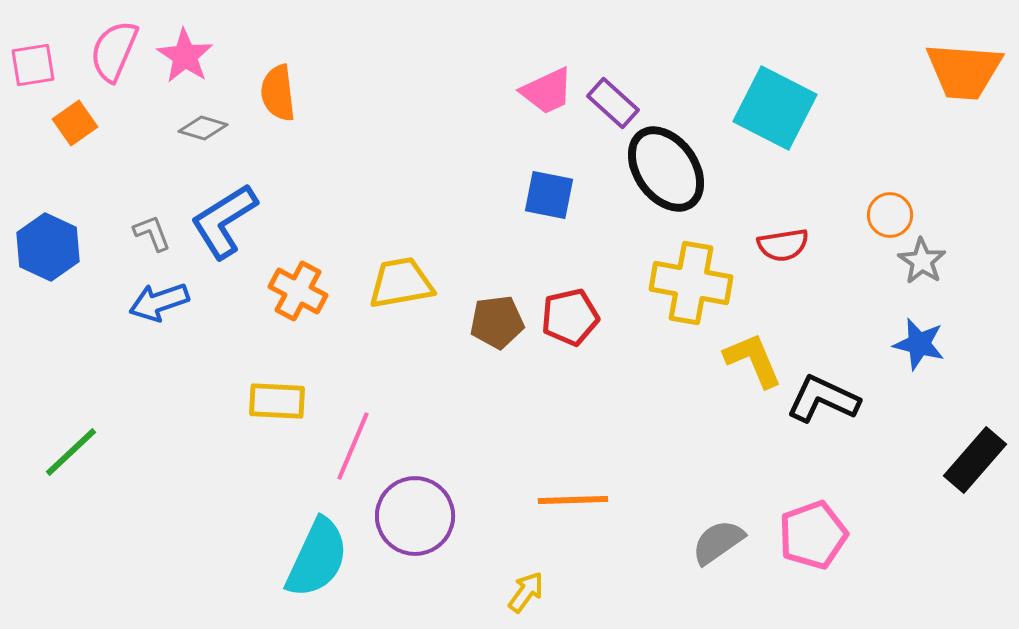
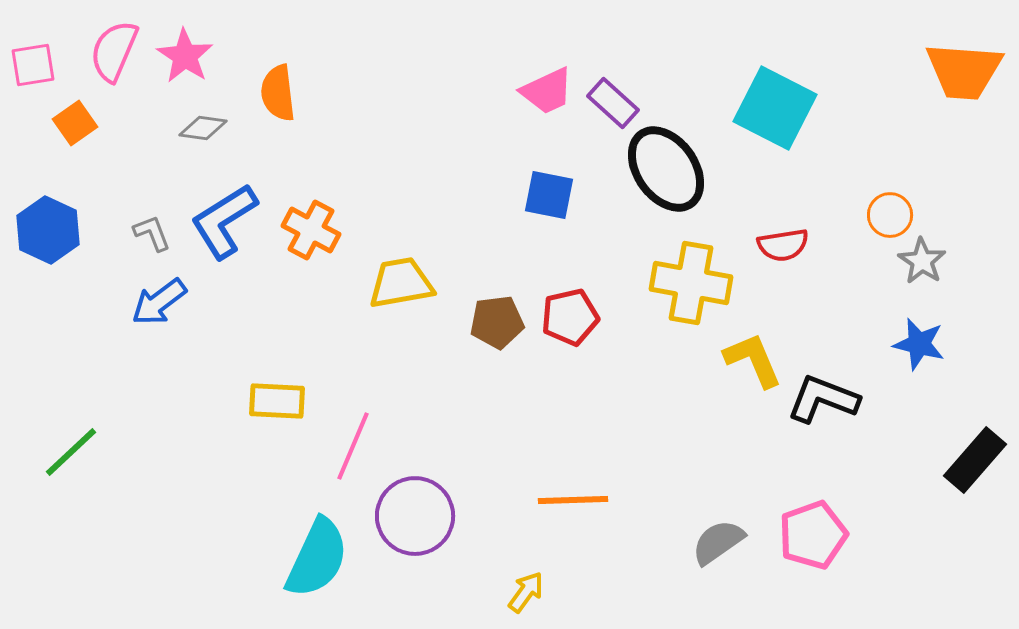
gray diamond: rotated 9 degrees counterclockwise
blue hexagon: moved 17 px up
orange cross: moved 13 px right, 61 px up
blue arrow: rotated 18 degrees counterclockwise
black L-shape: rotated 4 degrees counterclockwise
